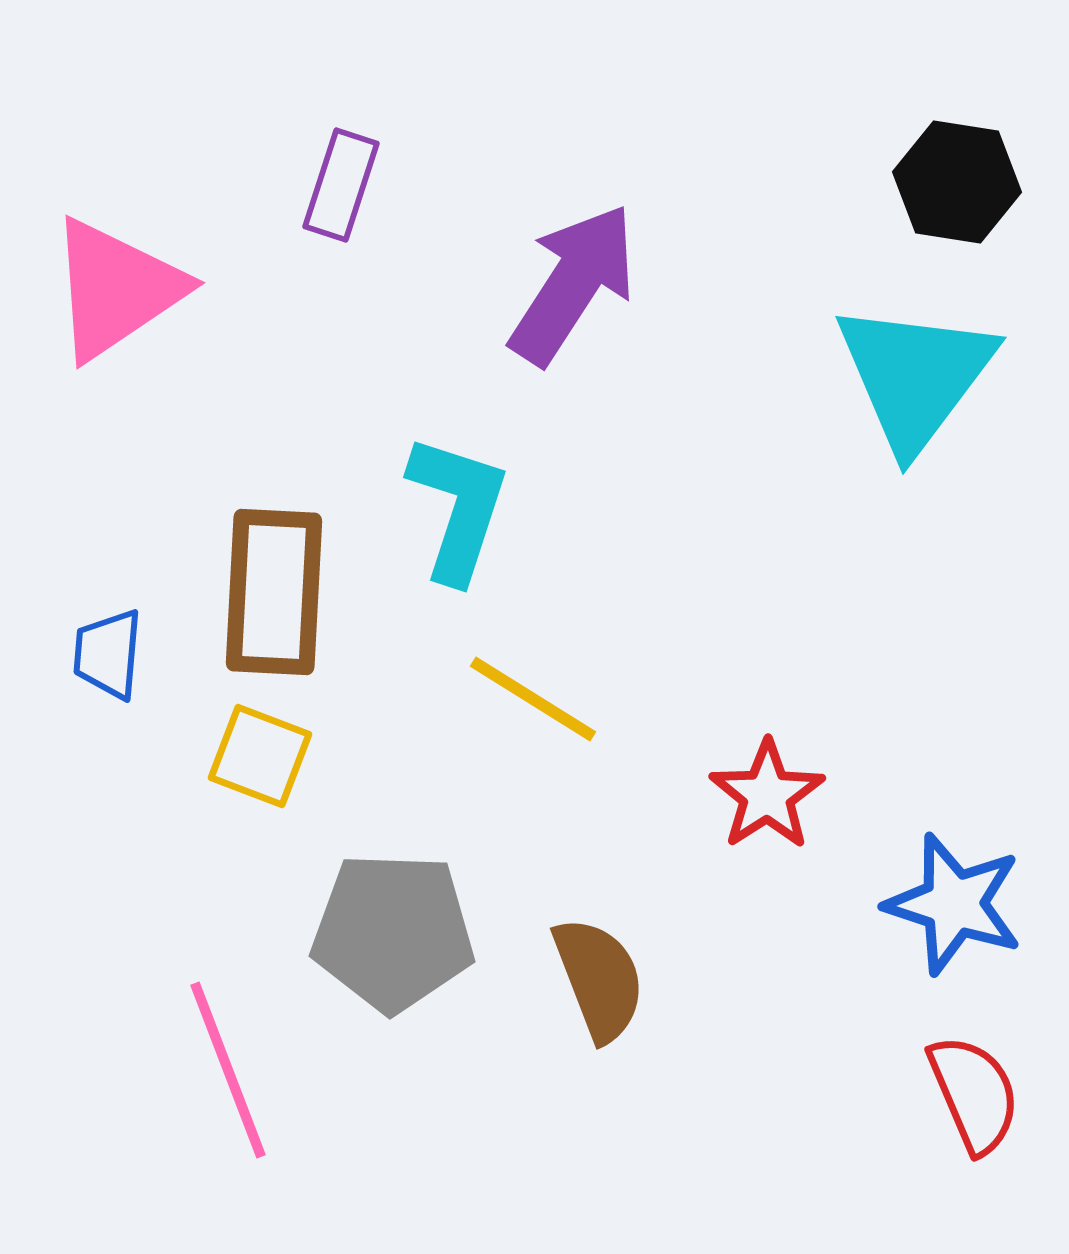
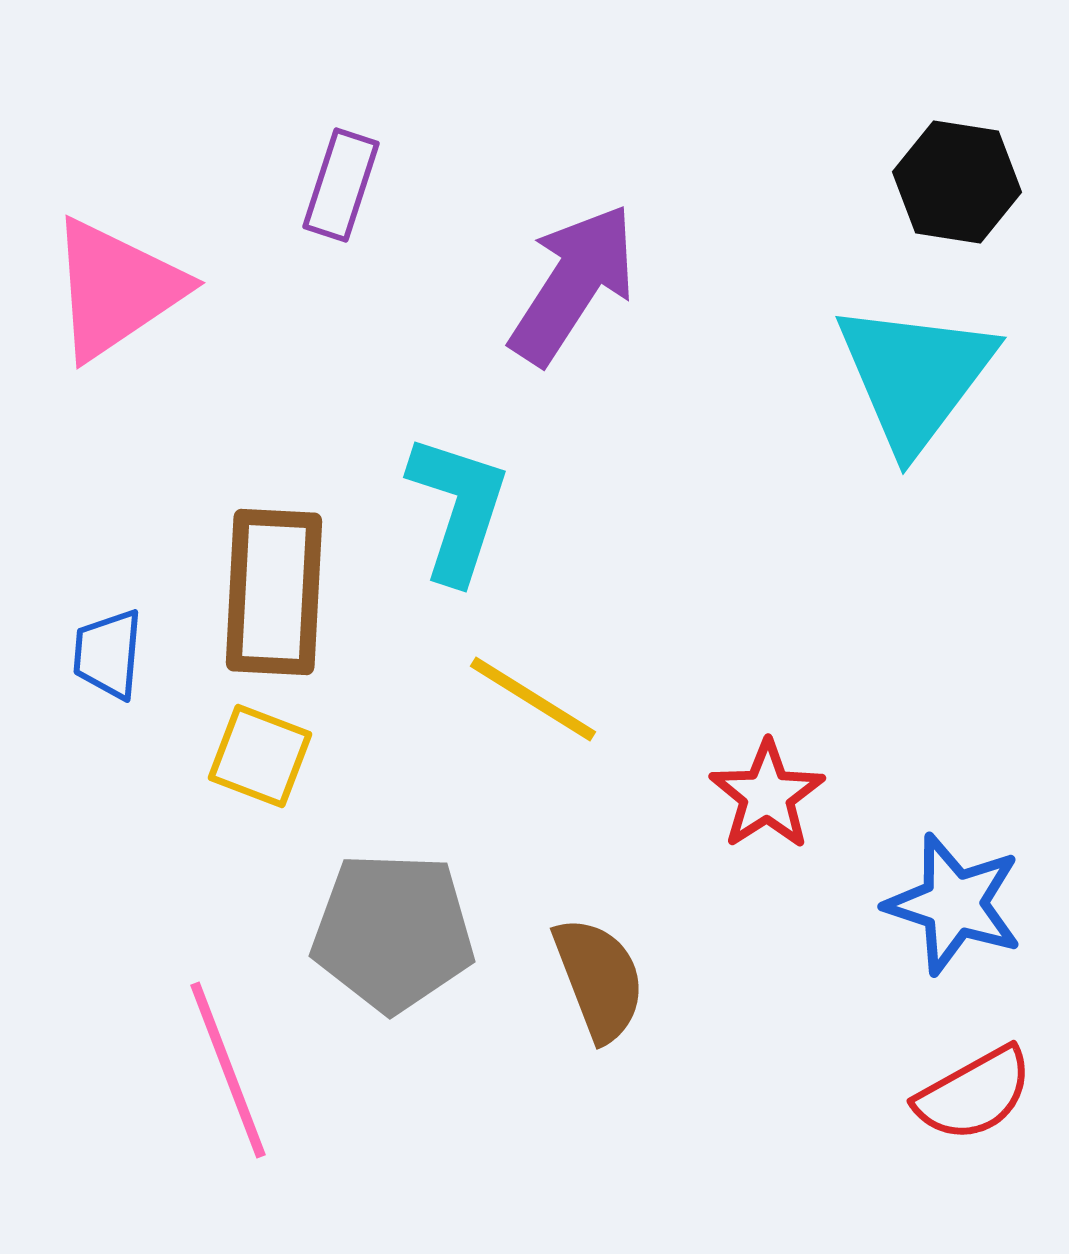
red semicircle: rotated 84 degrees clockwise
